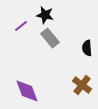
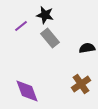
black semicircle: rotated 84 degrees clockwise
brown cross: moved 1 px left, 1 px up; rotated 18 degrees clockwise
